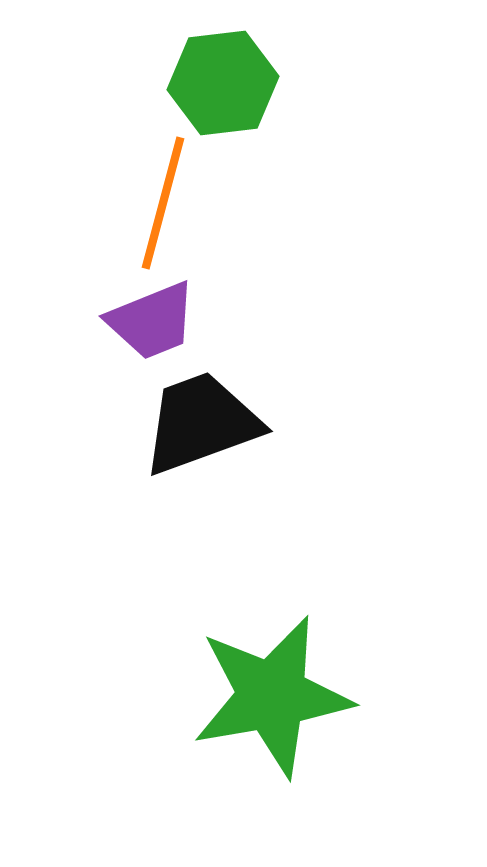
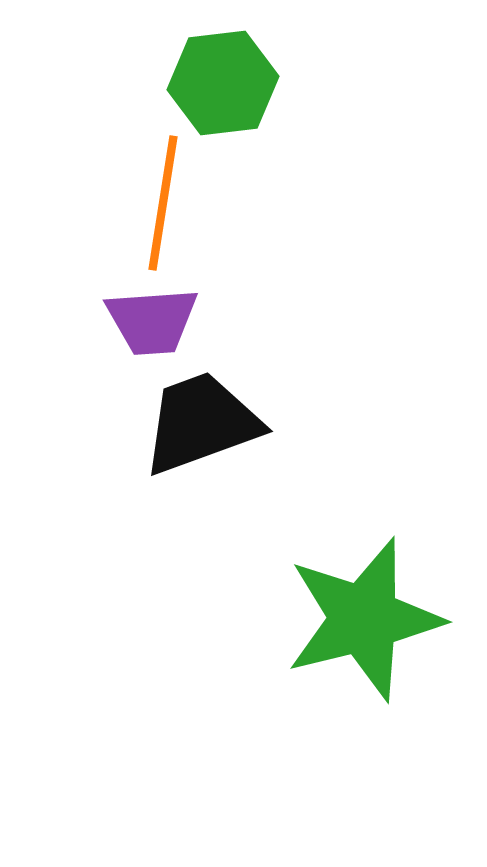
orange line: rotated 6 degrees counterclockwise
purple trapezoid: rotated 18 degrees clockwise
green star: moved 92 px right, 77 px up; rotated 4 degrees counterclockwise
